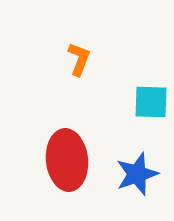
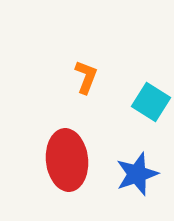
orange L-shape: moved 7 px right, 18 px down
cyan square: rotated 30 degrees clockwise
